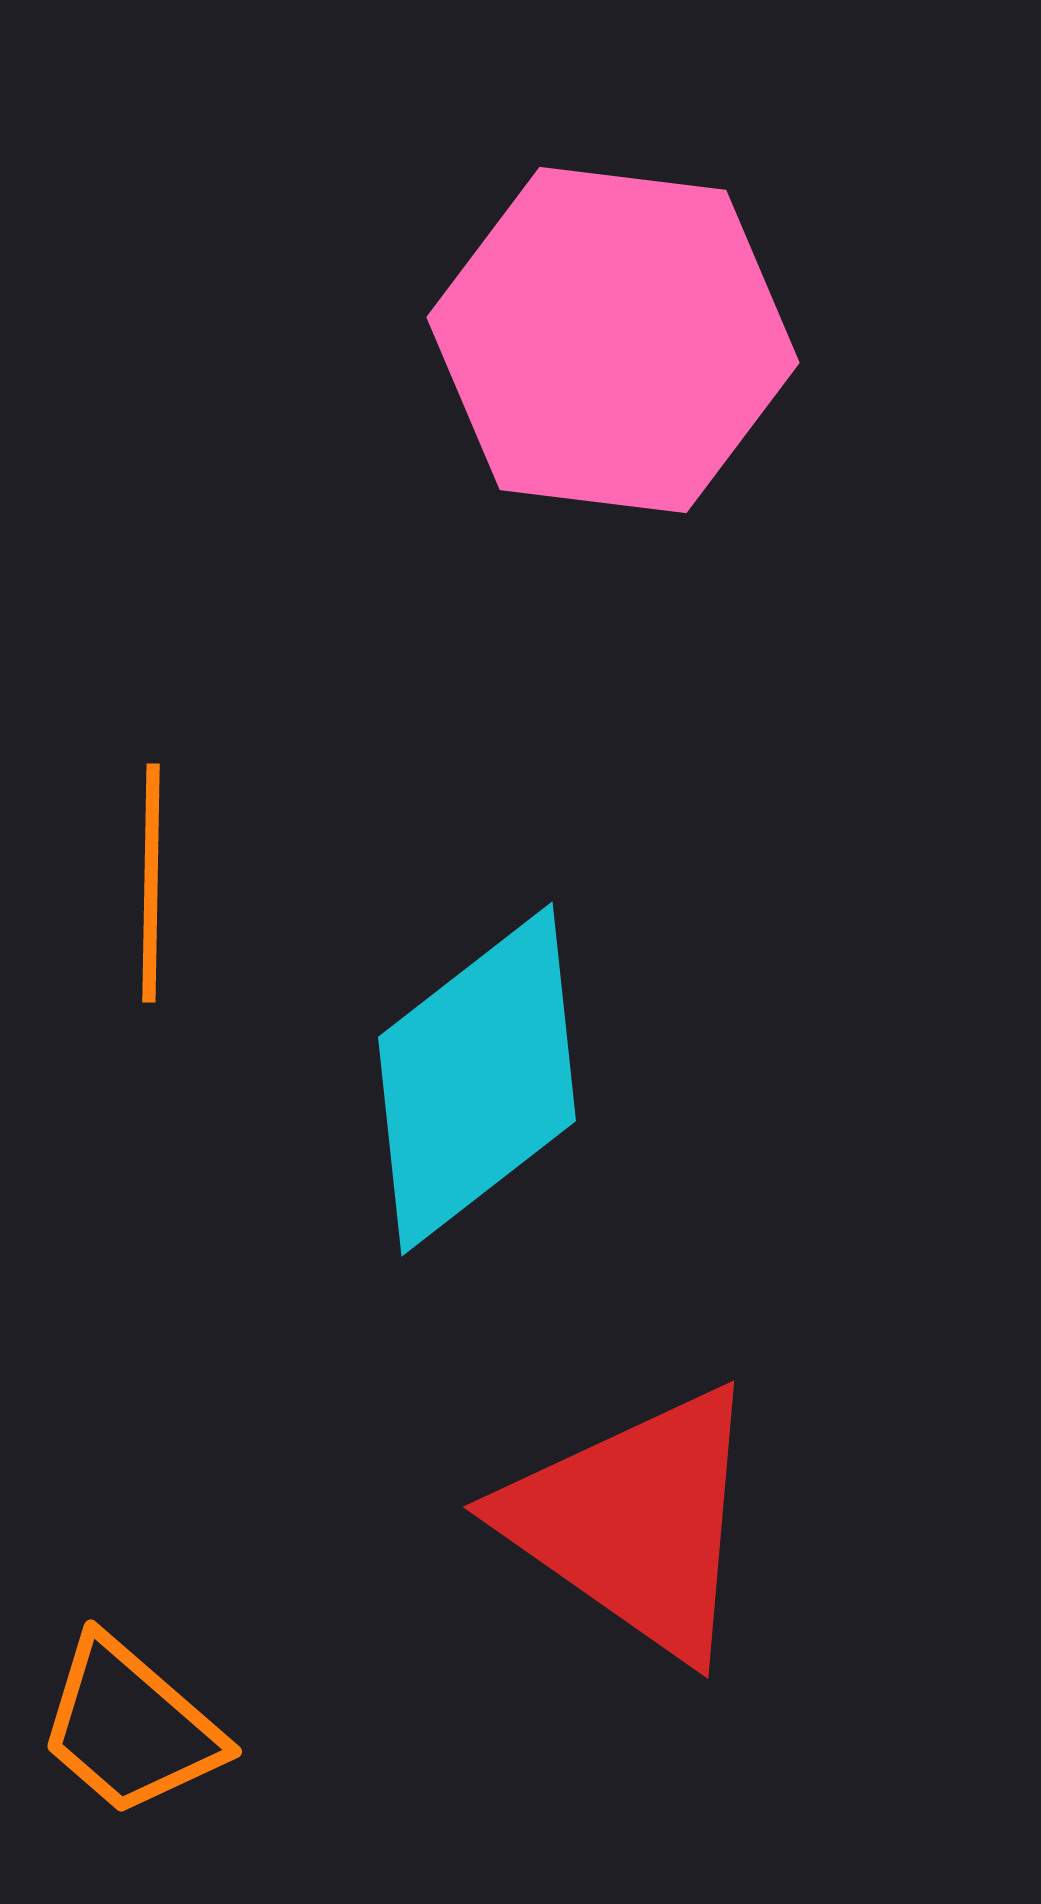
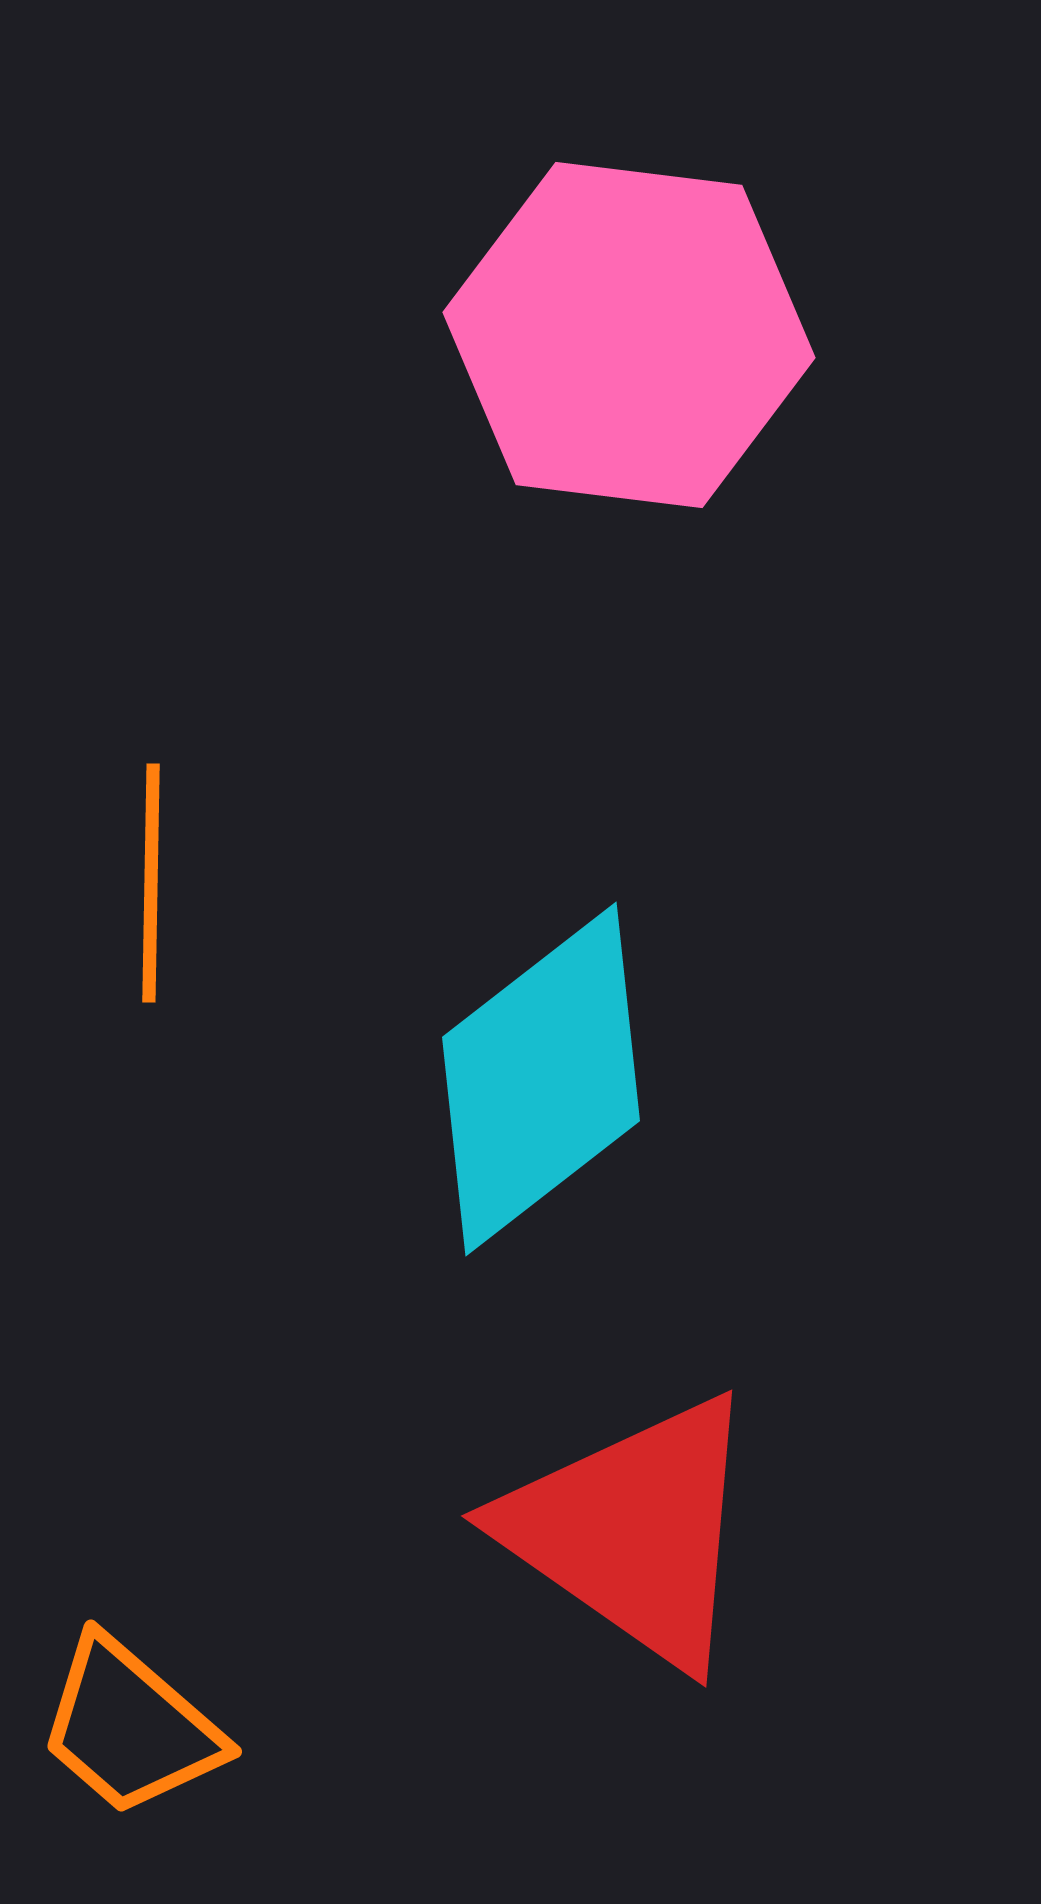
pink hexagon: moved 16 px right, 5 px up
cyan diamond: moved 64 px right
red triangle: moved 2 px left, 9 px down
